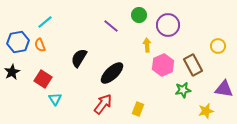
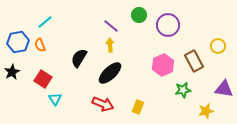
yellow arrow: moved 37 px left
brown rectangle: moved 1 px right, 4 px up
black ellipse: moved 2 px left
red arrow: rotated 75 degrees clockwise
yellow rectangle: moved 2 px up
